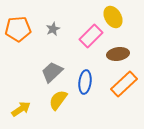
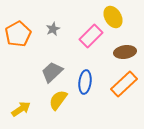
orange pentagon: moved 5 px down; rotated 25 degrees counterclockwise
brown ellipse: moved 7 px right, 2 px up
